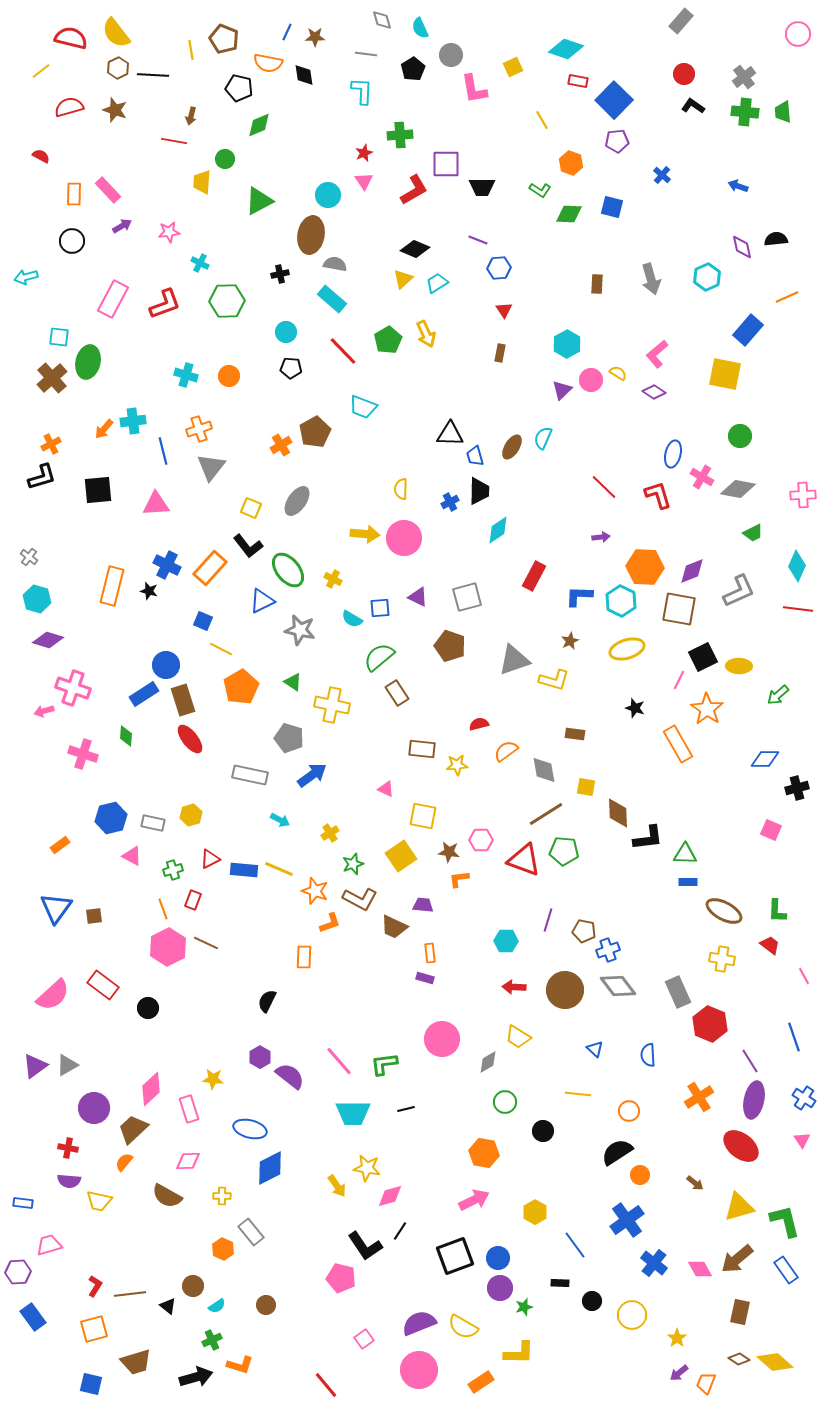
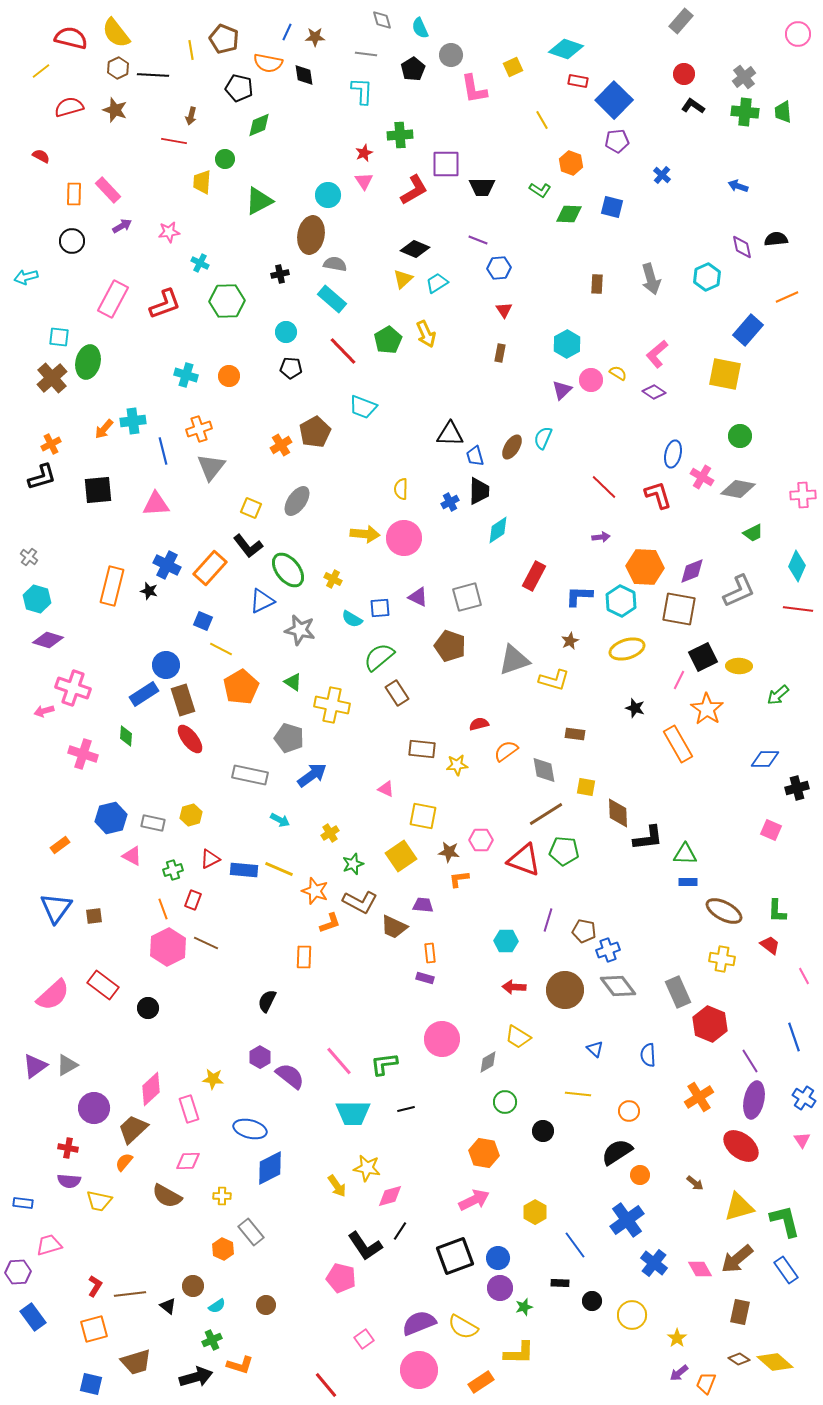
brown L-shape at (360, 899): moved 3 px down
